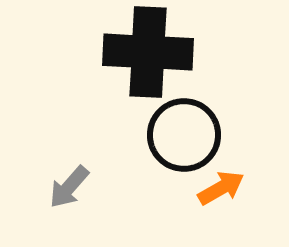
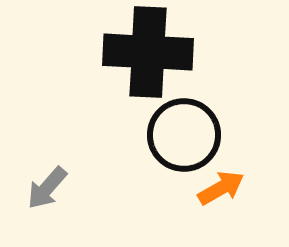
gray arrow: moved 22 px left, 1 px down
